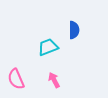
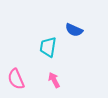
blue semicircle: rotated 114 degrees clockwise
cyan trapezoid: rotated 60 degrees counterclockwise
